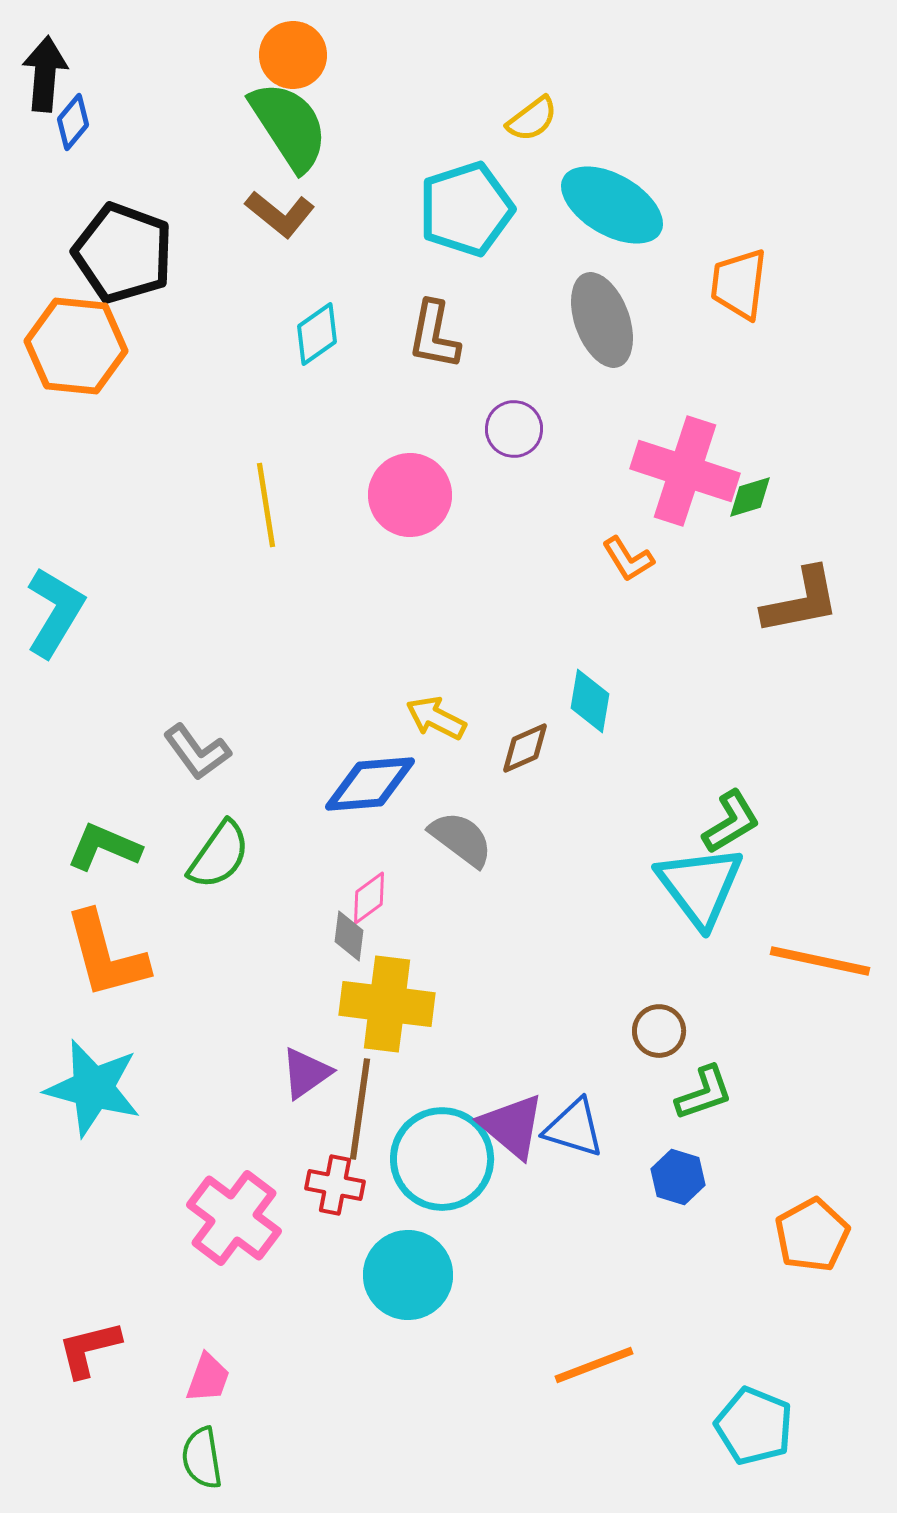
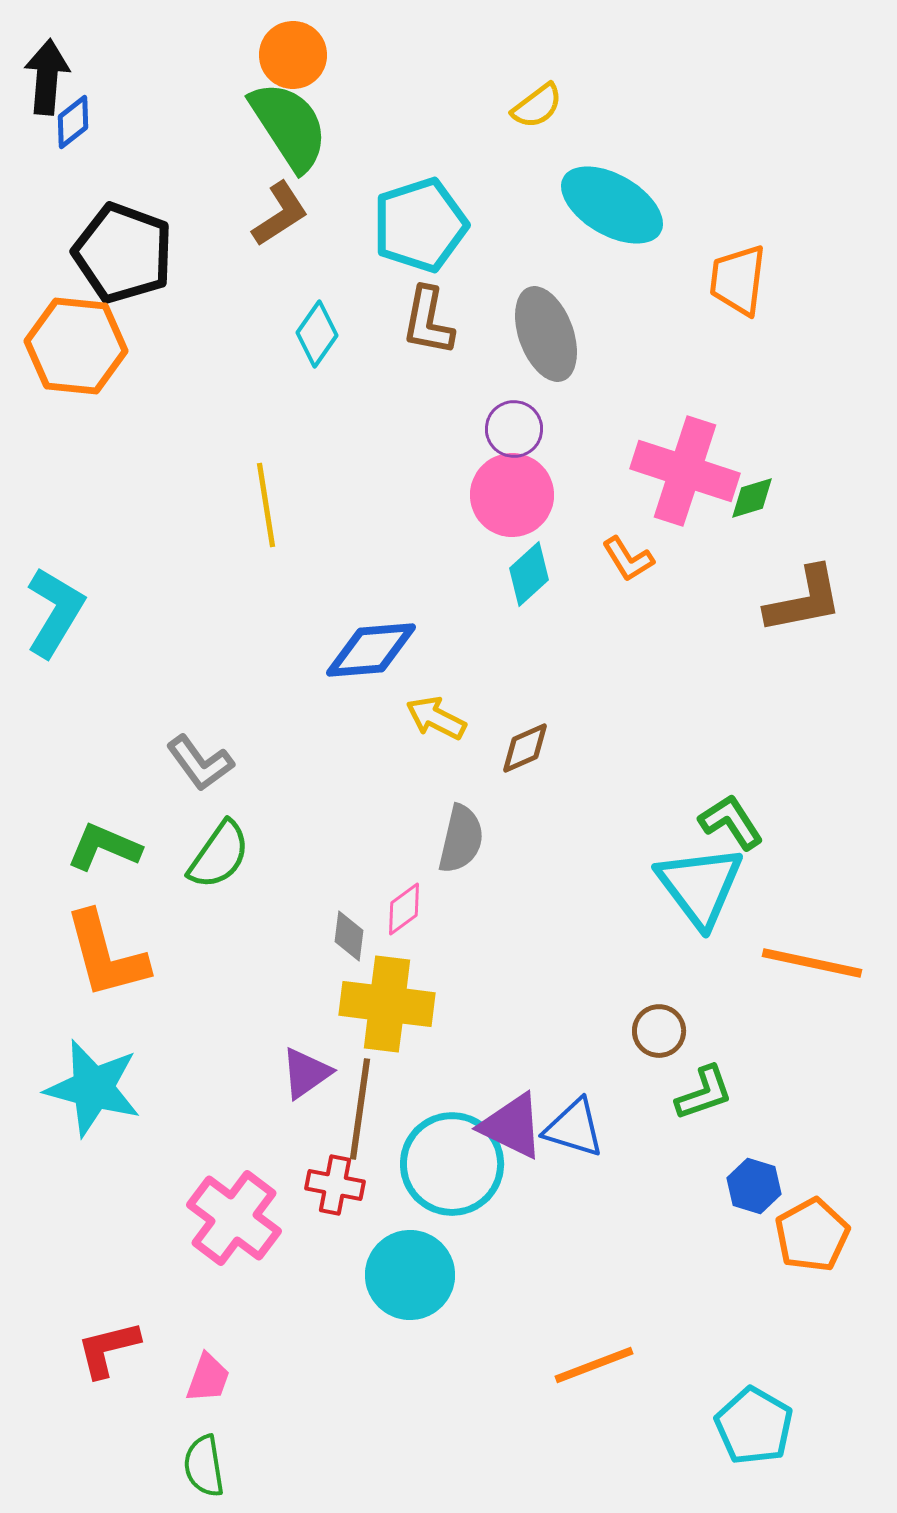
black arrow at (45, 74): moved 2 px right, 3 px down
yellow semicircle at (532, 119): moved 5 px right, 13 px up
blue diamond at (73, 122): rotated 12 degrees clockwise
cyan pentagon at (466, 209): moved 46 px left, 16 px down
brown L-shape at (280, 214): rotated 72 degrees counterclockwise
orange trapezoid at (739, 284): moved 1 px left, 4 px up
gray ellipse at (602, 320): moved 56 px left, 14 px down
cyan diamond at (317, 334): rotated 20 degrees counterclockwise
brown L-shape at (434, 335): moved 6 px left, 14 px up
pink circle at (410, 495): moved 102 px right
green diamond at (750, 497): moved 2 px right, 1 px down
brown L-shape at (801, 601): moved 3 px right, 1 px up
cyan diamond at (590, 701): moved 61 px left, 127 px up; rotated 38 degrees clockwise
gray L-shape at (197, 752): moved 3 px right, 11 px down
blue diamond at (370, 784): moved 1 px right, 134 px up
green L-shape at (731, 822): rotated 92 degrees counterclockwise
gray semicircle at (461, 839): rotated 66 degrees clockwise
pink diamond at (369, 898): moved 35 px right, 11 px down
orange line at (820, 961): moved 8 px left, 2 px down
purple triangle at (512, 1126): rotated 14 degrees counterclockwise
cyan circle at (442, 1159): moved 10 px right, 5 px down
blue hexagon at (678, 1177): moved 76 px right, 9 px down
cyan circle at (408, 1275): moved 2 px right
red L-shape at (89, 1349): moved 19 px right
cyan pentagon at (754, 1426): rotated 8 degrees clockwise
green semicircle at (202, 1458): moved 2 px right, 8 px down
